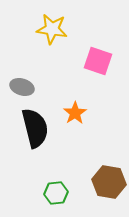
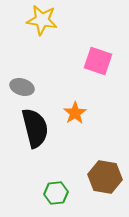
yellow star: moved 10 px left, 9 px up
brown hexagon: moved 4 px left, 5 px up
